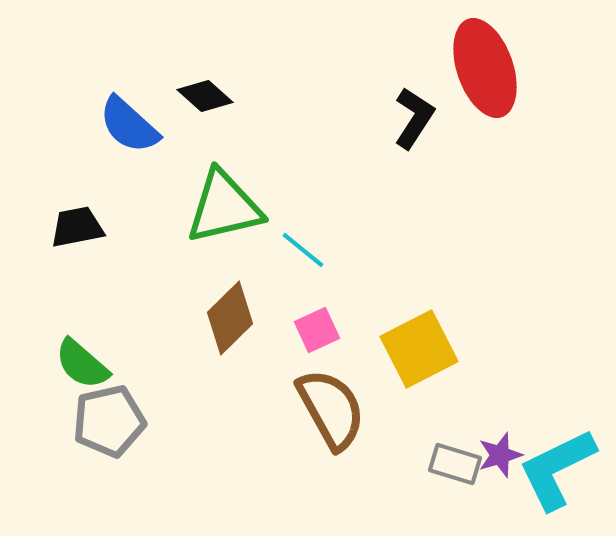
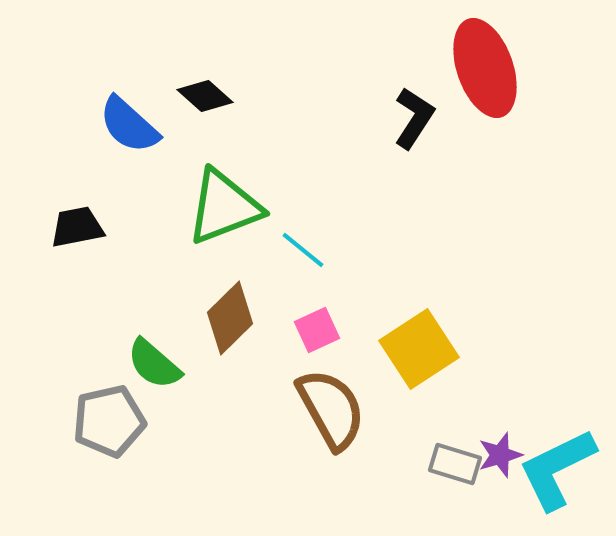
green triangle: rotated 8 degrees counterclockwise
yellow square: rotated 6 degrees counterclockwise
green semicircle: moved 72 px right
